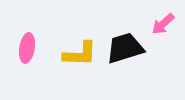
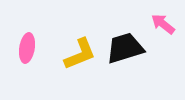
pink arrow: rotated 80 degrees clockwise
yellow L-shape: rotated 24 degrees counterclockwise
